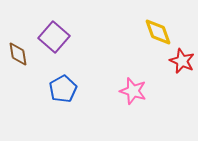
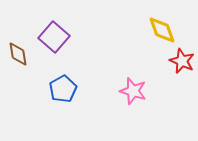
yellow diamond: moved 4 px right, 2 px up
